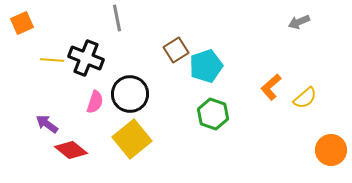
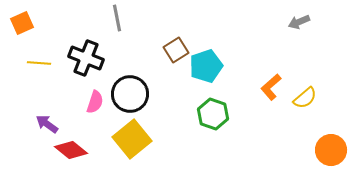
yellow line: moved 13 px left, 3 px down
